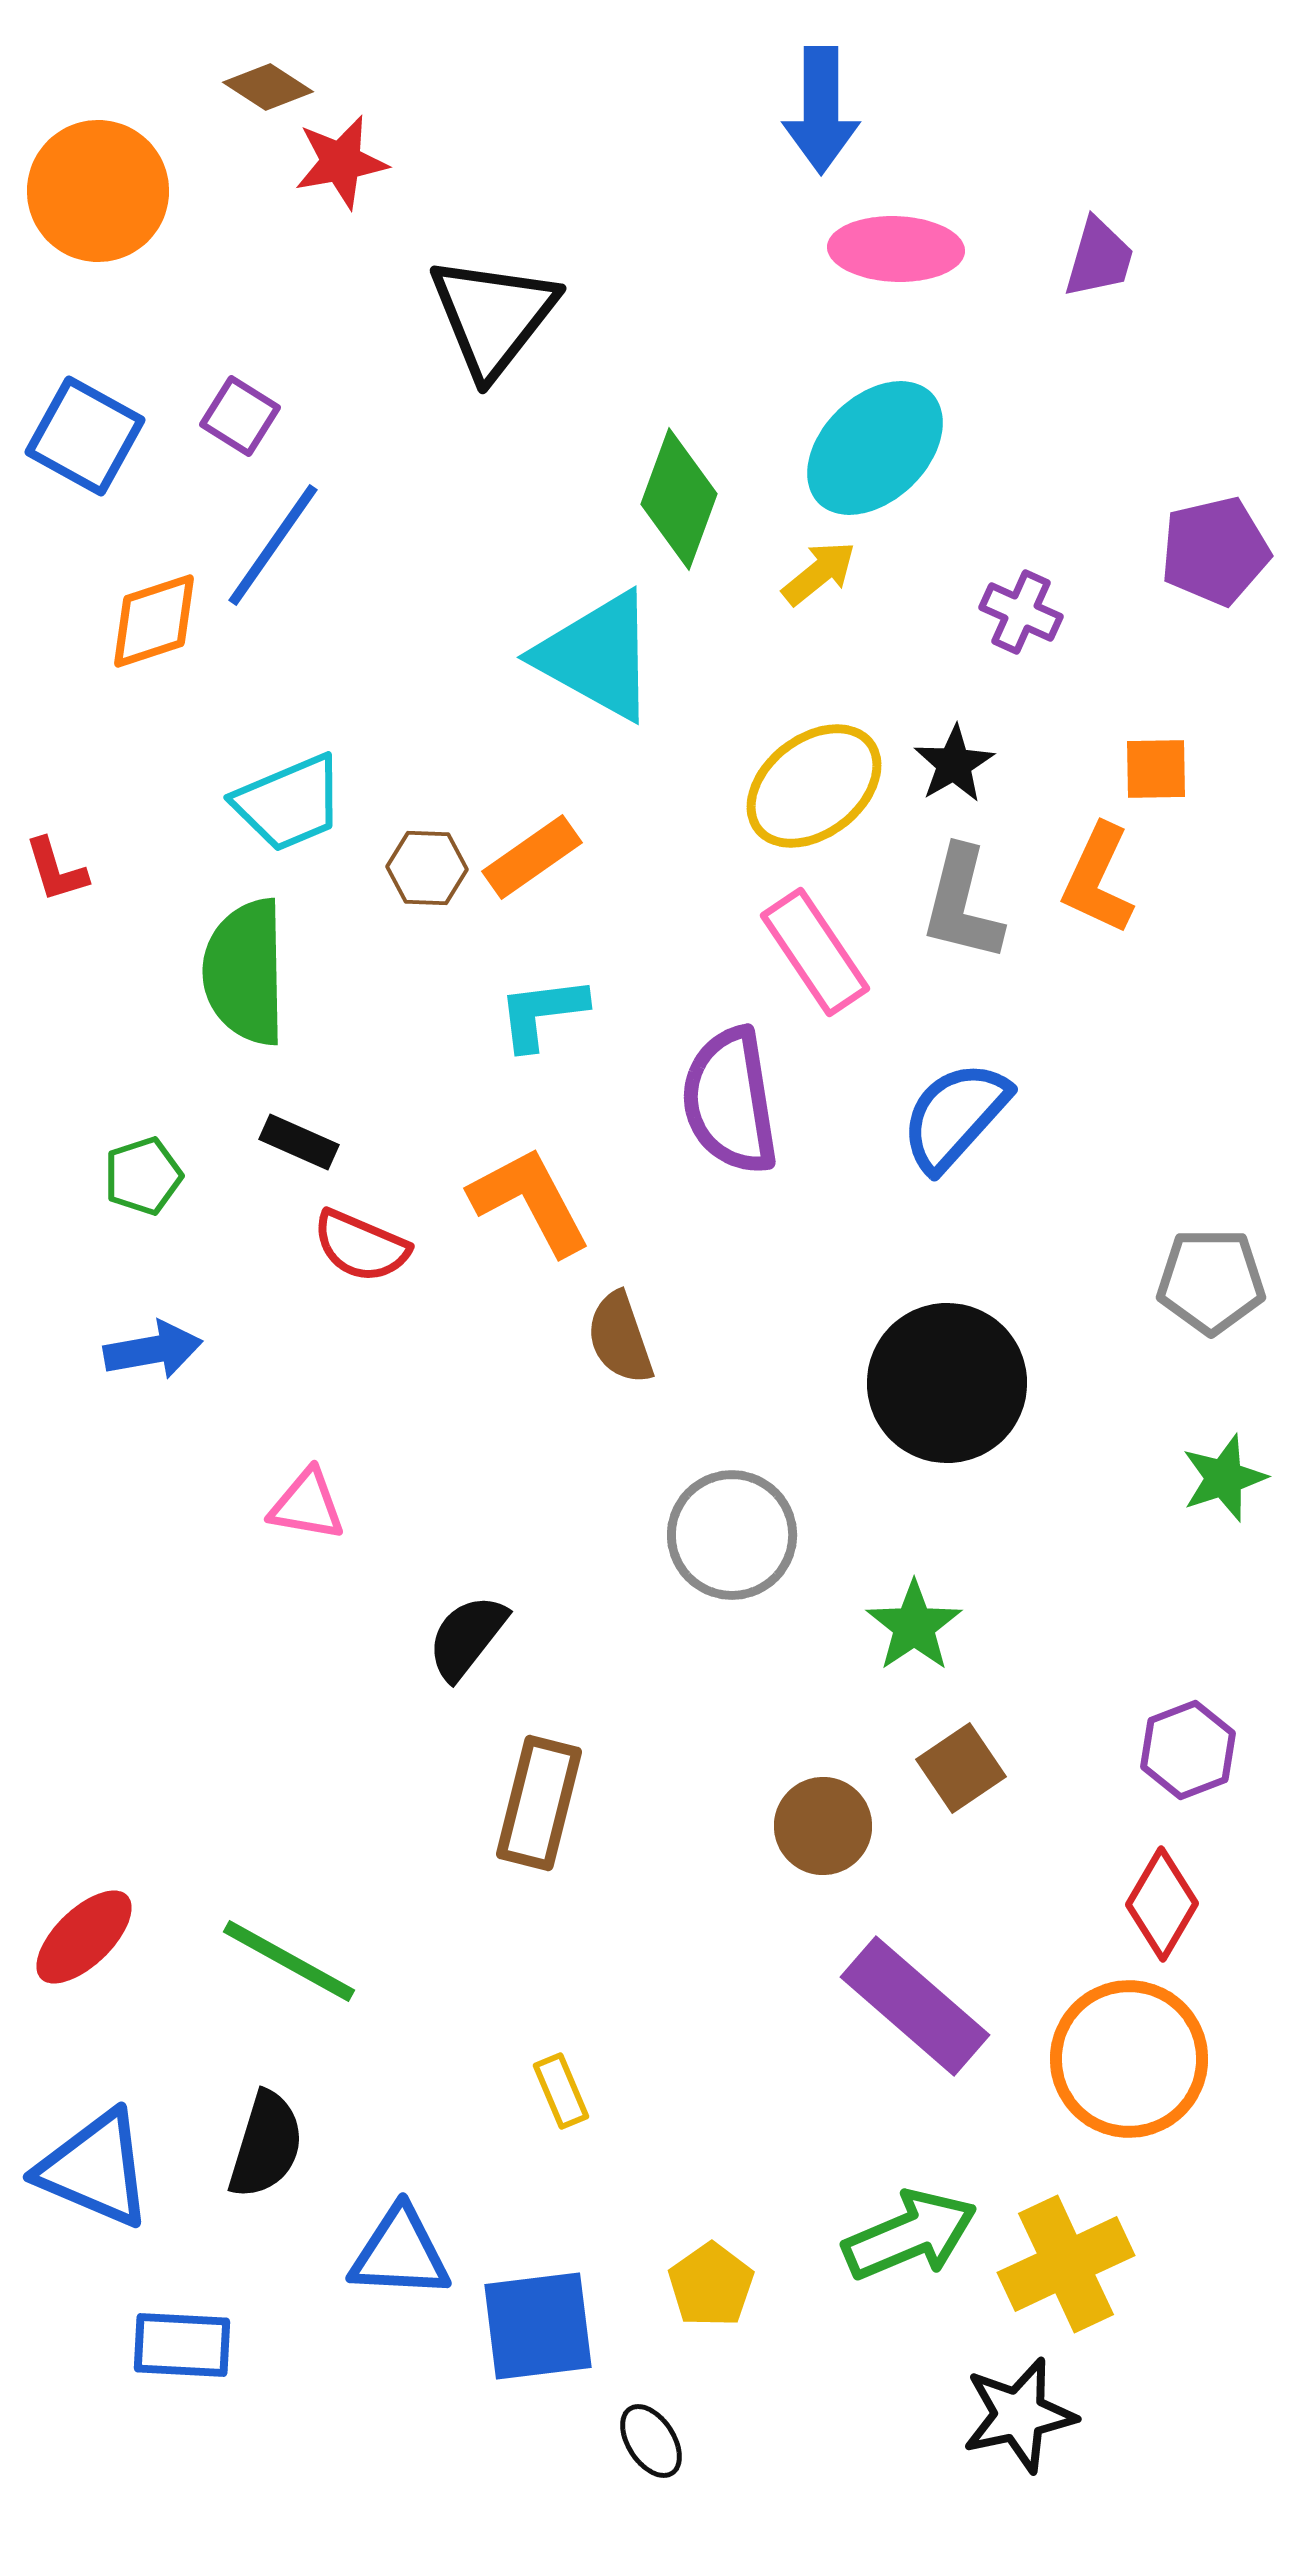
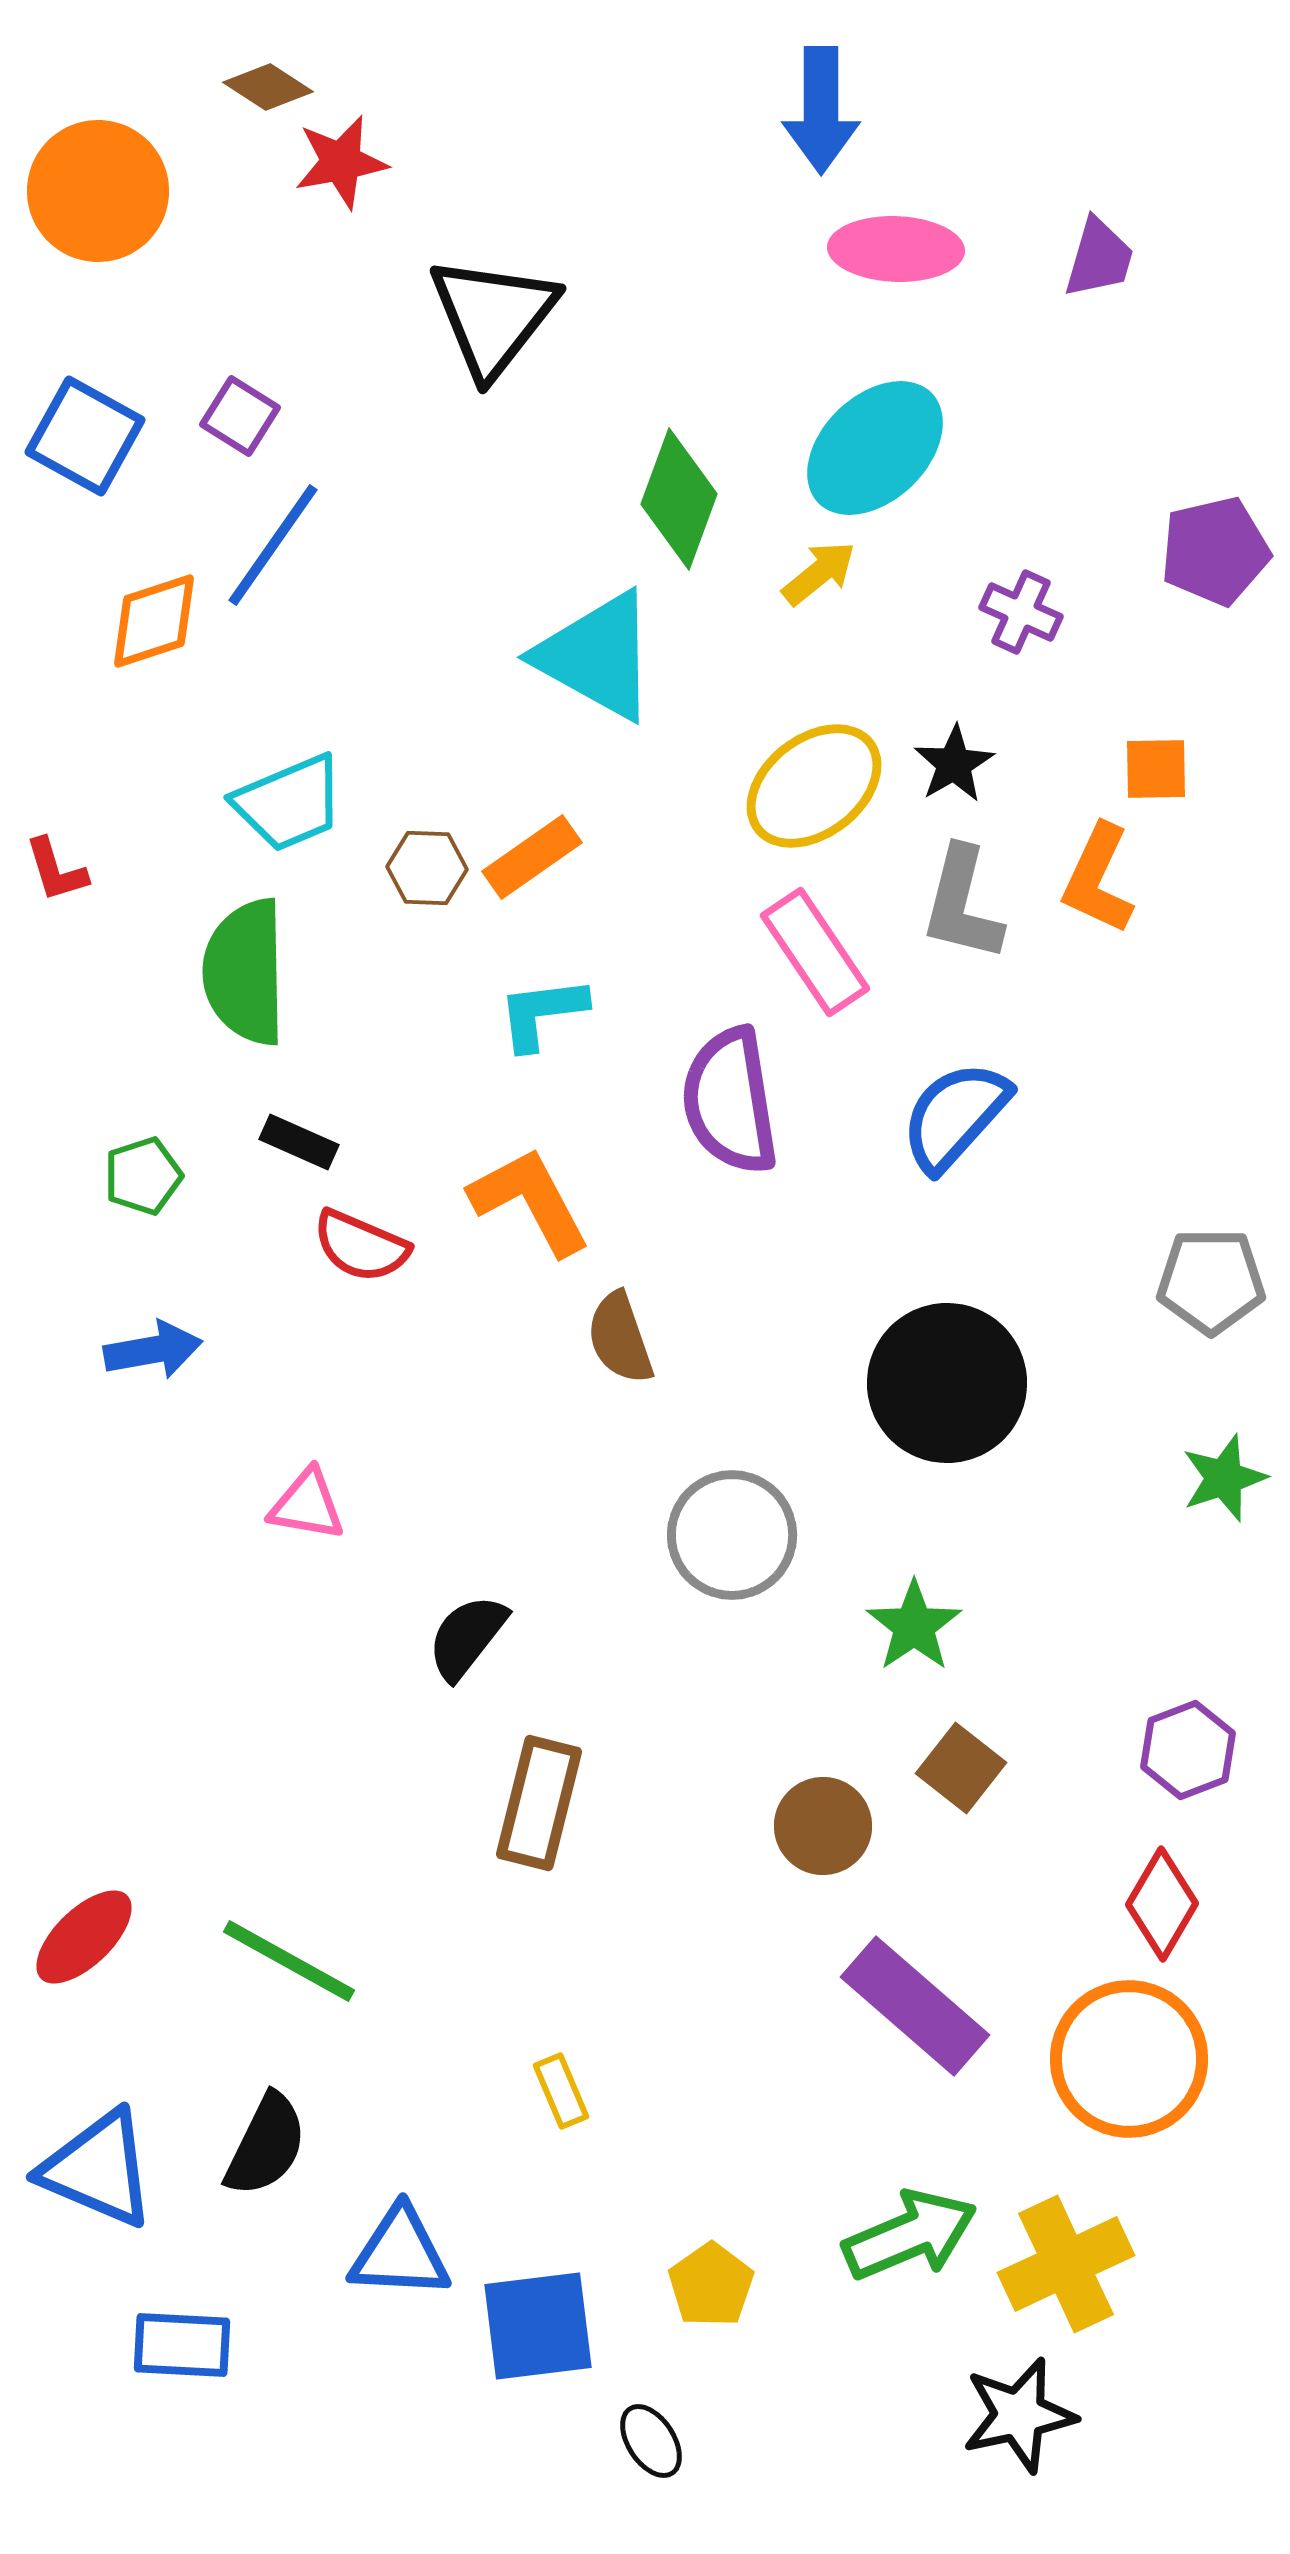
brown square at (961, 1768): rotated 18 degrees counterclockwise
black semicircle at (266, 2145): rotated 9 degrees clockwise
blue triangle at (95, 2169): moved 3 px right
